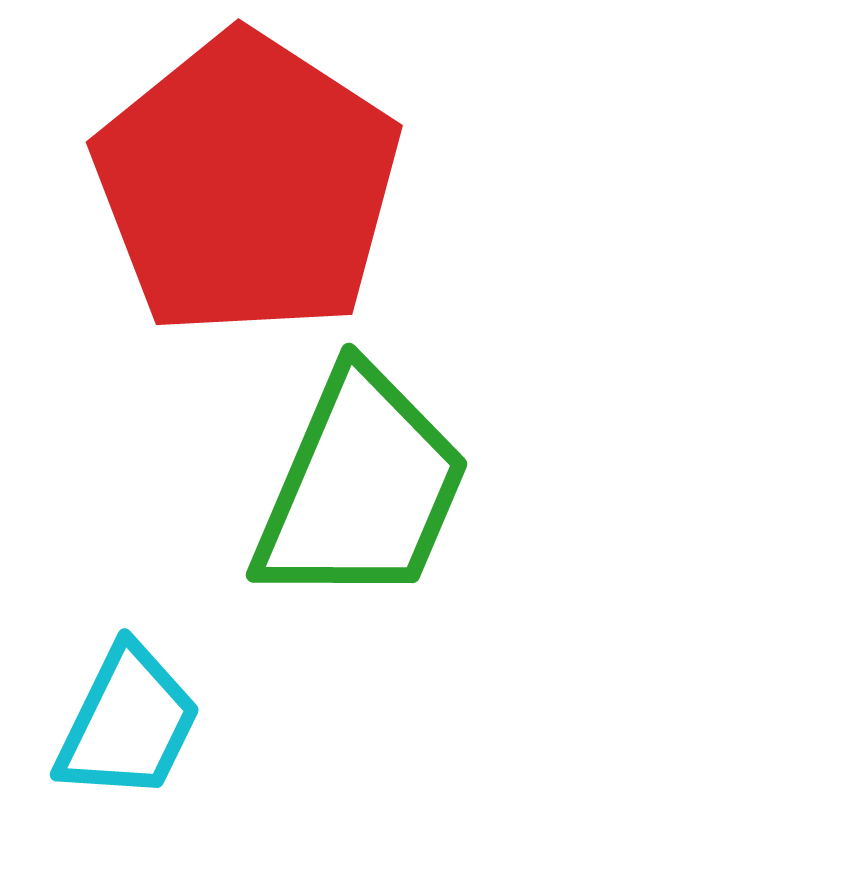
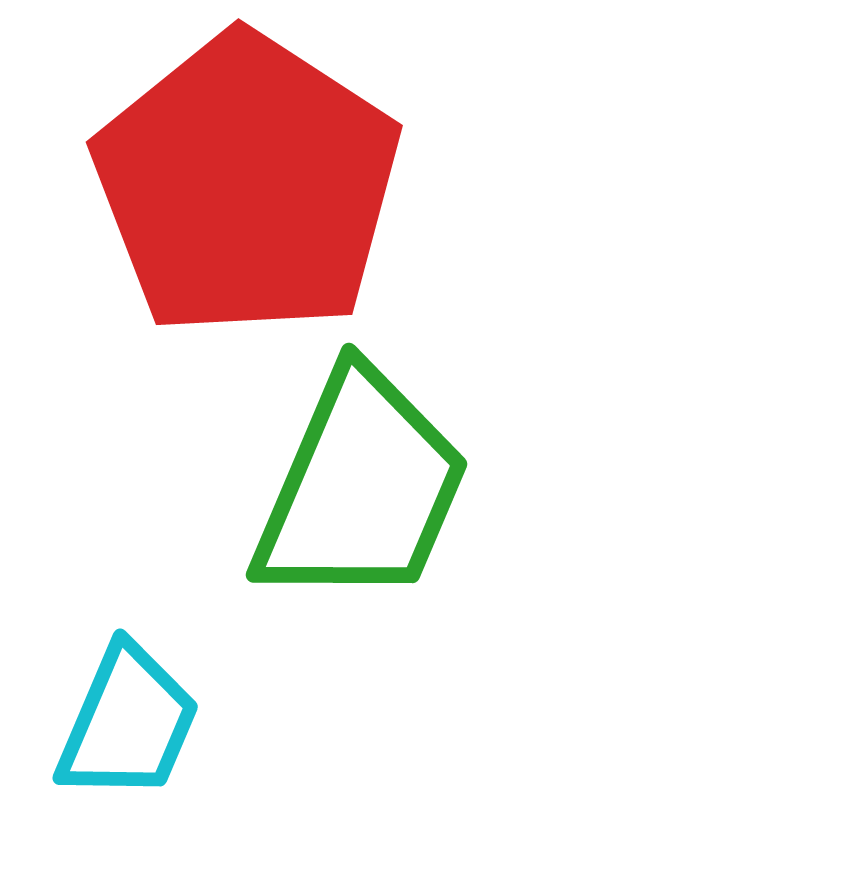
cyan trapezoid: rotated 3 degrees counterclockwise
